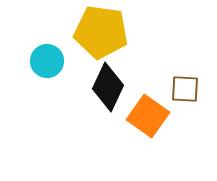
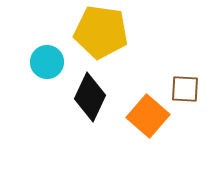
cyan circle: moved 1 px down
black diamond: moved 18 px left, 10 px down
orange square: rotated 6 degrees clockwise
